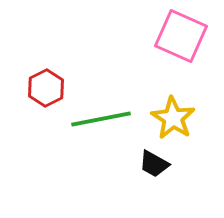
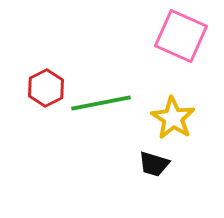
green line: moved 16 px up
black trapezoid: rotated 12 degrees counterclockwise
